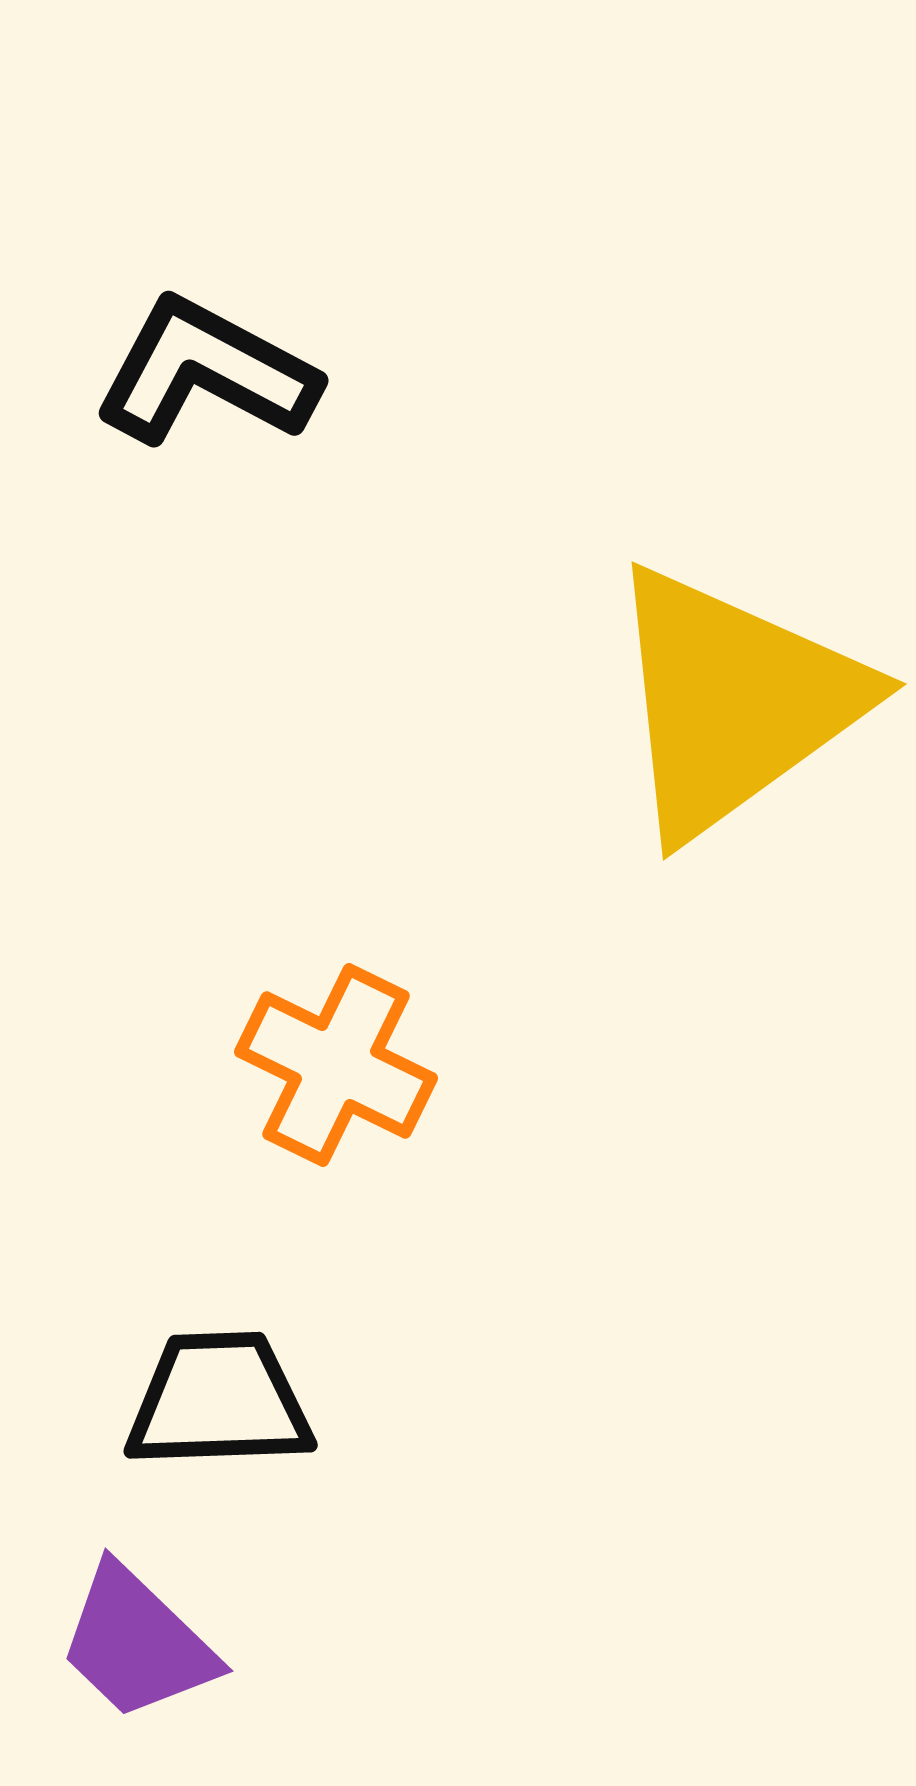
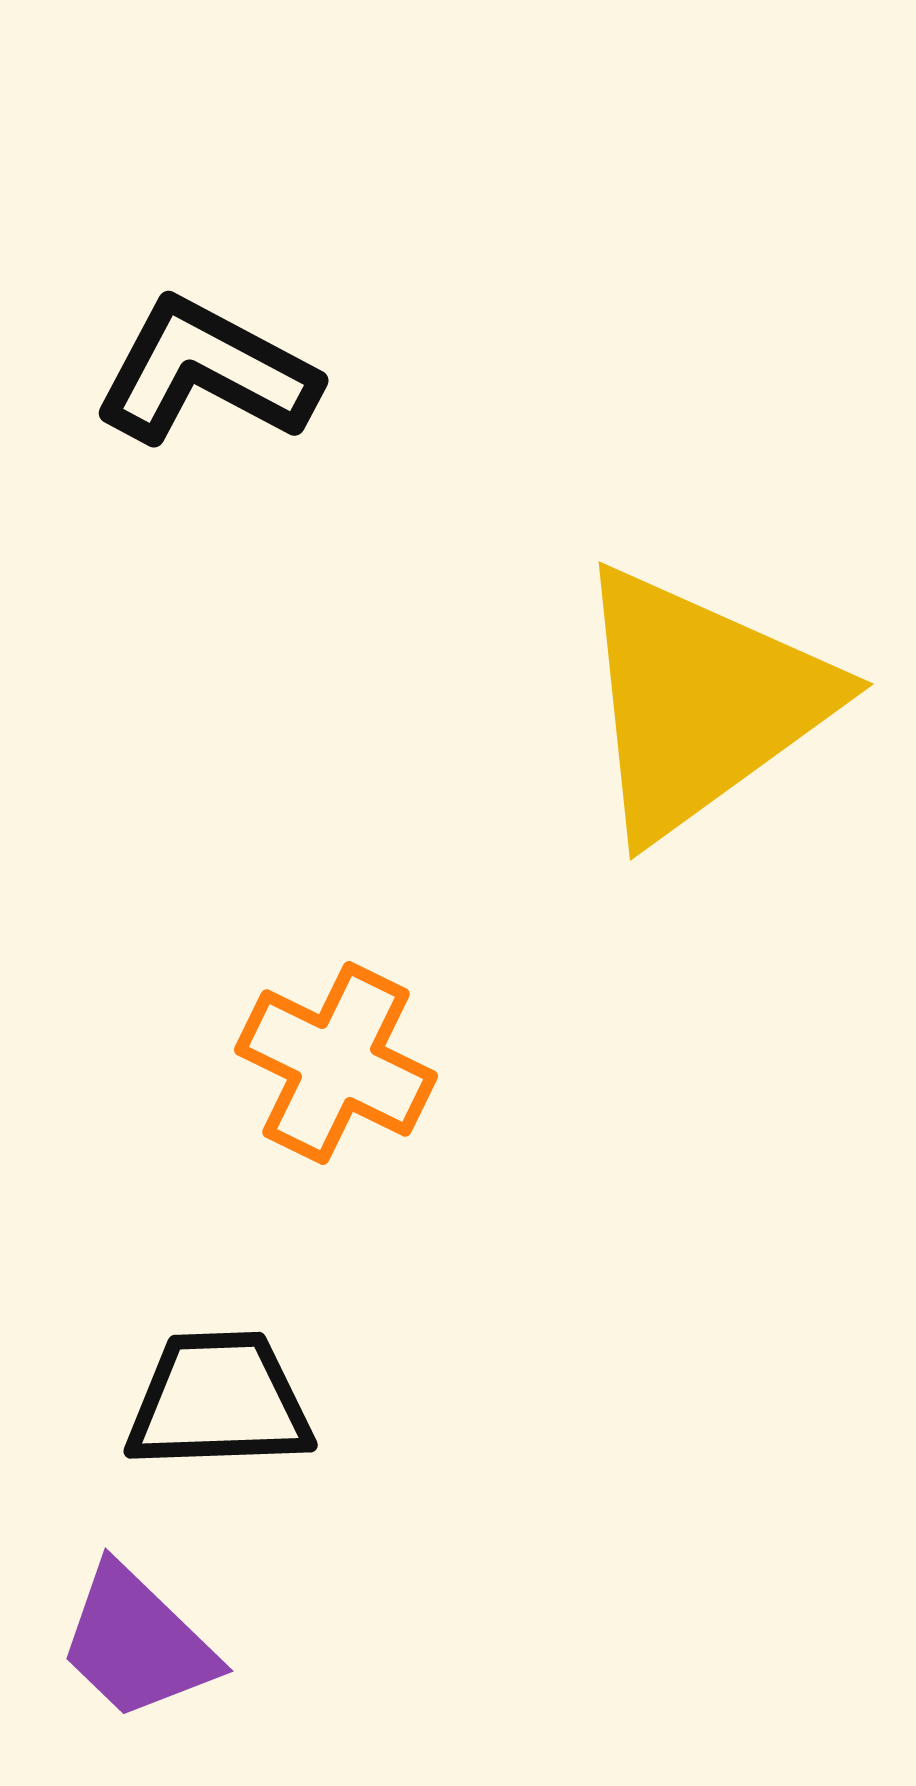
yellow triangle: moved 33 px left
orange cross: moved 2 px up
